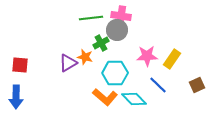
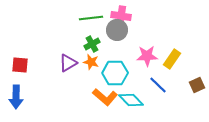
green cross: moved 9 px left, 1 px down
orange star: moved 6 px right, 5 px down
cyan diamond: moved 3 px left, 1 px down
